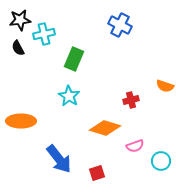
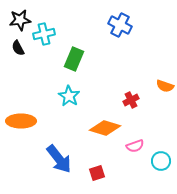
red cross: rotated 14 degrees counterclockwise
